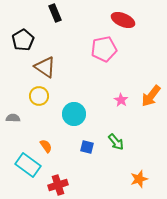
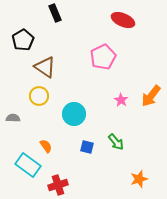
pink pentagon: moved 1 px left, 8 px down; rotated 15 degrees counterclockwise
